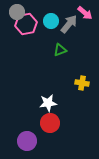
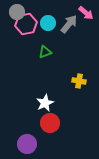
pink arrow: moved 1 px right
cyan circle: moved 3 px left, 2 px down
green triangle: moved 15 px left, 2 px down
yellow cross: moved 3 px left, 2 px up
white star: moved 3 px left; rotated 18 degrees counterclockwise
purple circle: moved 3 px down
